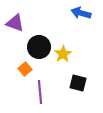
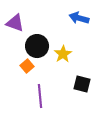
blue arrow: moved 2 px left, 5 px down
black circle: moved 2 px left, 1 px up
orange square: moved 2 px right, 3 px up
black square: moved 4 px right, 1 px down
purple line: moved 4 px down
